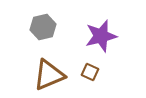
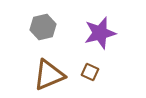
purple star: moved 1 px left, 3 px up
